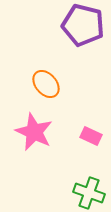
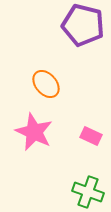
green cross: moved 1 px left, 1 px up
